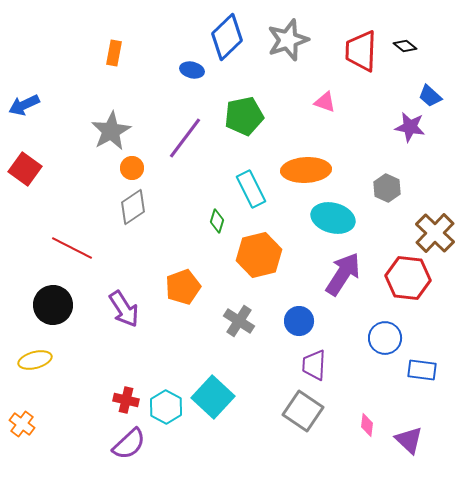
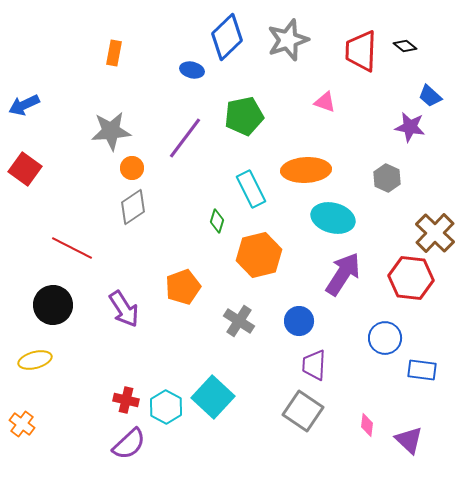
gray star at (111, 131): rotated 24 degrees clockwise
gray hexagon at (387, 188): moved 10 px up
red hexagon at (408, 278): moved 3 px right
